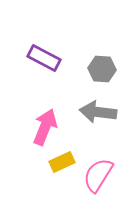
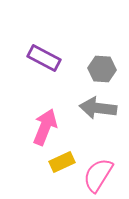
gray arrow: moved 4 px up
